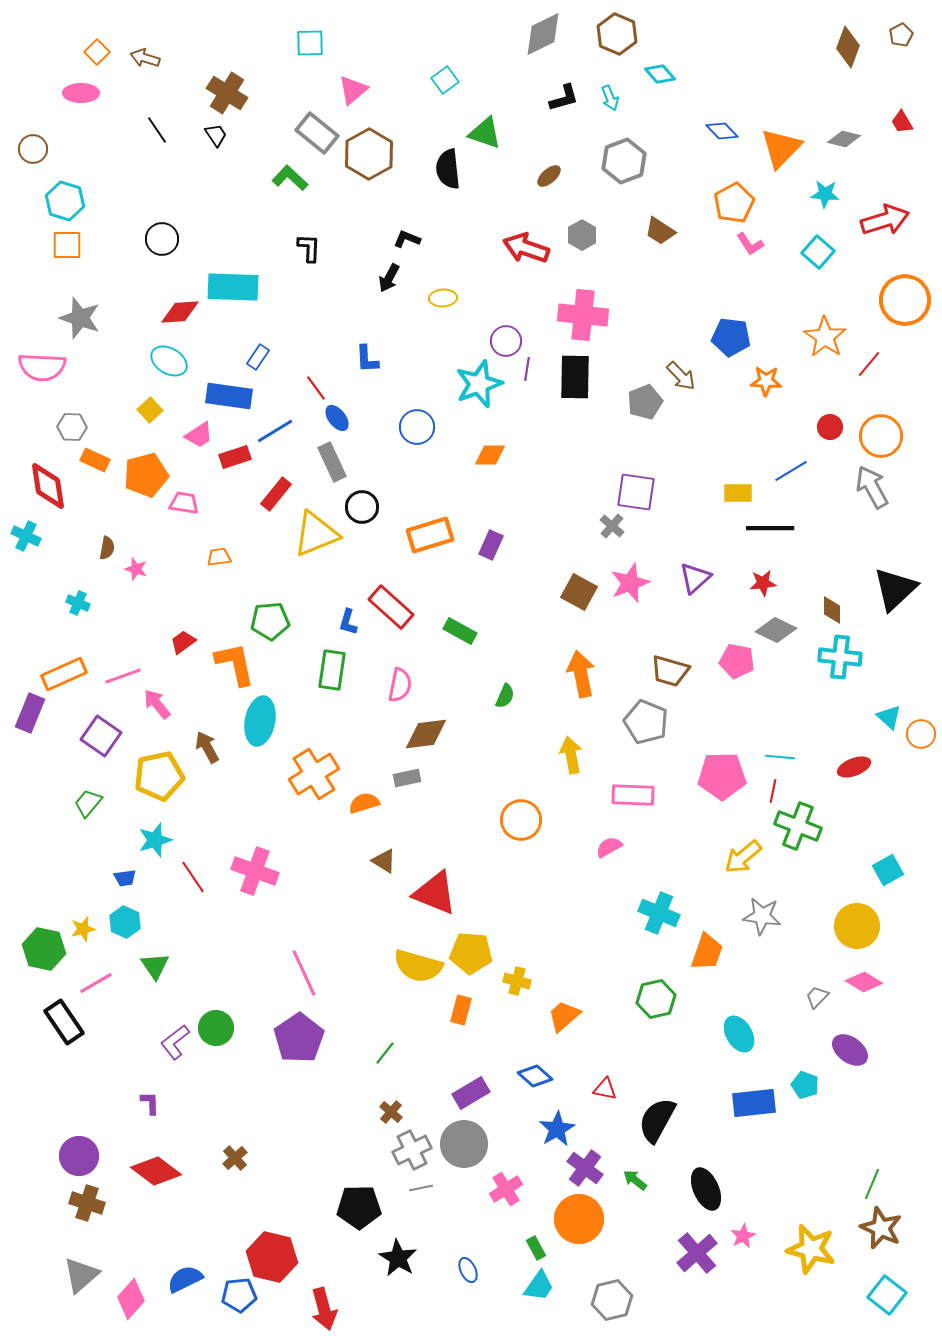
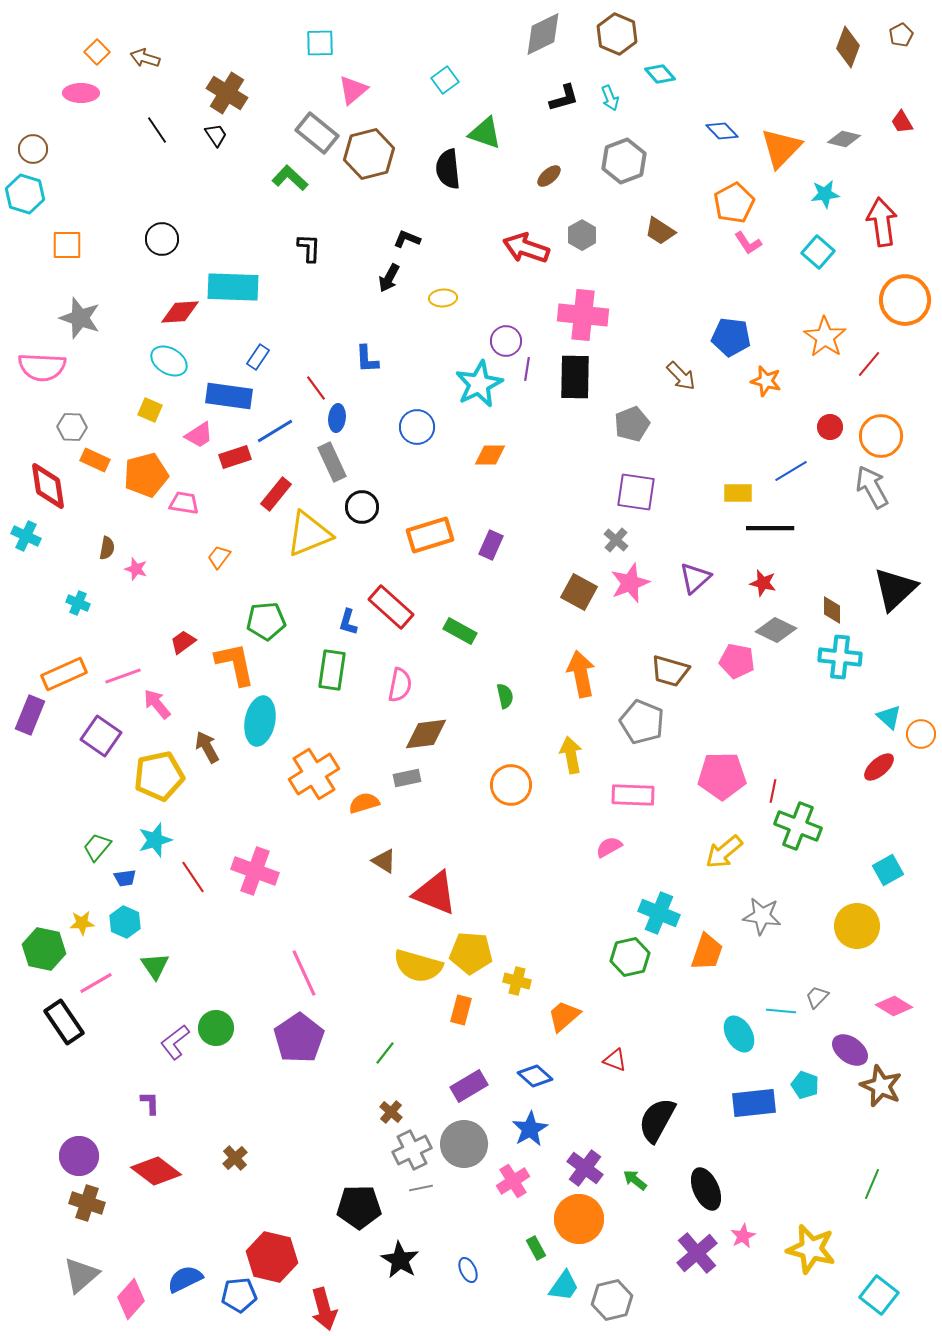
cyan square at (310, 43): moved 10 px right
brown hexagon at (369, 154): rotated 15 degrees clockwise
cyan star at (825, 194): rotated 12 degrees counterclockwise
cyan hexagon at (65, 201): moved 40 px left, 7 px up
red arrow at (885, 220): moved 3 px left, 2 px down; rotated 81 degrees counterclockwise
pink L-shape at (750, 244): moved 2 px left, 1 px up
orange star at (766, 381): rotated 12 degrees clockwise
cyan star at (479, 384): rotated 6 degrees counterclockwise
gray pentagon at (645, 402): moved 13 px left, 22 px down
yellow square at (150, 410): rotated 25 degrees counterclockwise
blue ellipse at (337, 418): rotated 44 degrees clockwise
gray cross at (612, 526): moved 4 px right, 14 px down
yellow triangle at (316, 534): moved 7 px left
orange trapezoid at (219, 557): rotated 45 degrees counterclockwise
red star at (763, 583): rotated 20 degrees clockwise
green pentagon at (270, 621): moved 4 px left
green semicircle at (505, 696): rotated 35 degrees counterclockwise
purple rectangle at (30, 713): moved 2 px down
gray pentagon at (646, 722): moved 4 px left
cyan line at (780, 757): moved 1 px right, 254 px down
red ellipse at (854, 767): moved 25 px right; rotated 20 degrees counterclockwise
green trapezoid at (88, 803): moved 9 px right, 44 px down
orange circle at (521, 820): moved 10 px left, 35 px up
yellow arrow at (743, 857): moved 19 px left, 5 px up
yellow star at (83, 929): moved 1 px left, 6 px up; rotated 10 degrees clockwise
pink diamond at (864, 982): moved 30 px right, 24 px down
green hexagon at (656, 999): moved 26 px left, 42 px up
red triangle at (605, 1089): moved 10 px right, 29 px up; rotated 10 degrees clockwise
purple rectangle at (471, 1093): moved 2 px left, 7 px up
blue star at (557, 1129): moved 27 px left
pink cross at (506, 1189): moved 7 px right, 8 px up
brown star at (881, 1228): moved 142 px up
black star at (398, 1258): moved 2 px right, 2 px down
cyan trapezoid at (539, 1286): moved 25 px right
cyan square at (887, 1295): moved 8 px left
